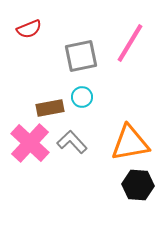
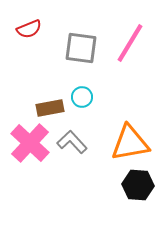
gray square: moved 8 px up; rotated 20 degrees clockwise
